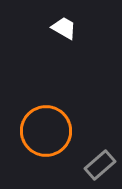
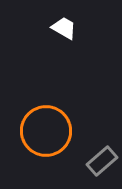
gray rectangle: moved 2 px right, 4 px up
